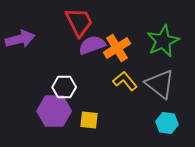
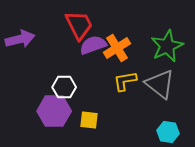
red trapezoid: moved 3 px down
green star: moved 4 px right, 5 px down
purple semicircle: moved 1 px right
yellow L-shape: rotated 60 degrees counterclockwise
cyan hexagon: moved 1 px right, 9 px down
